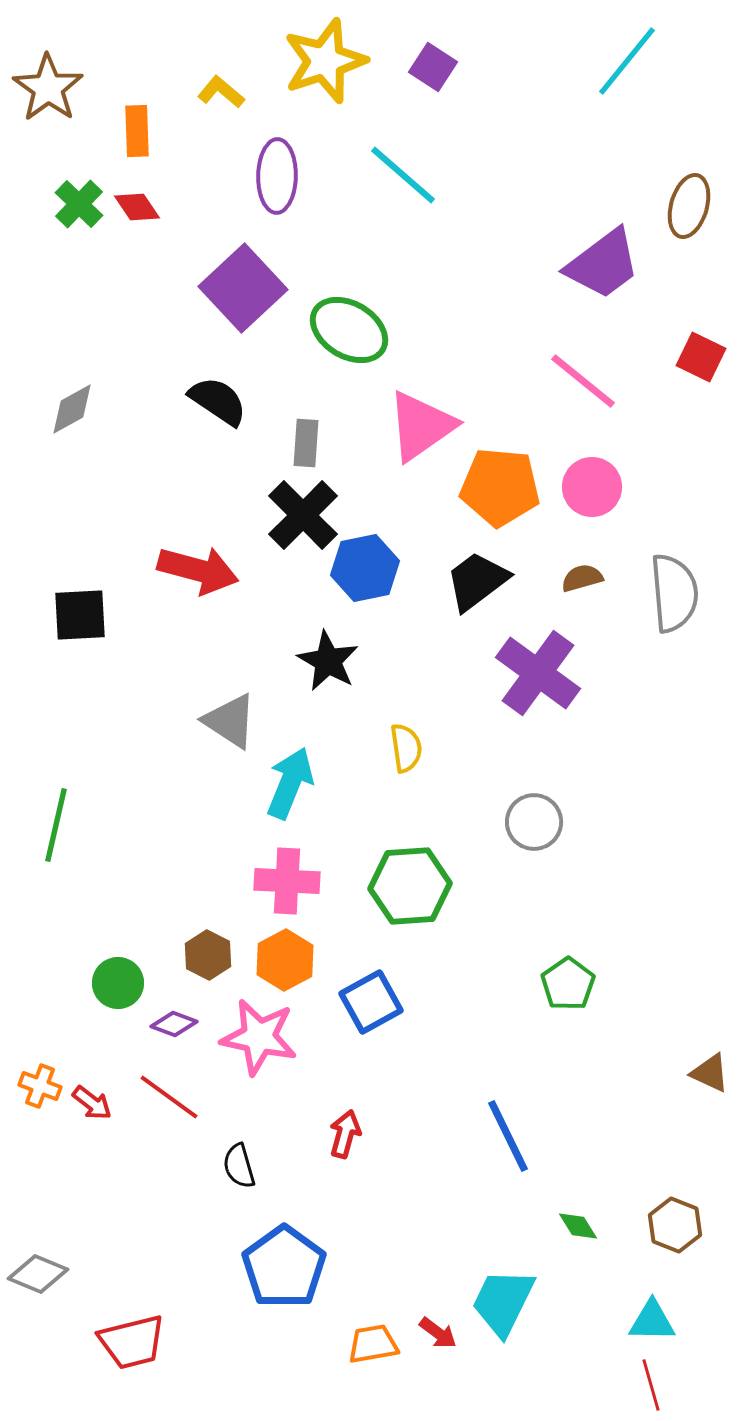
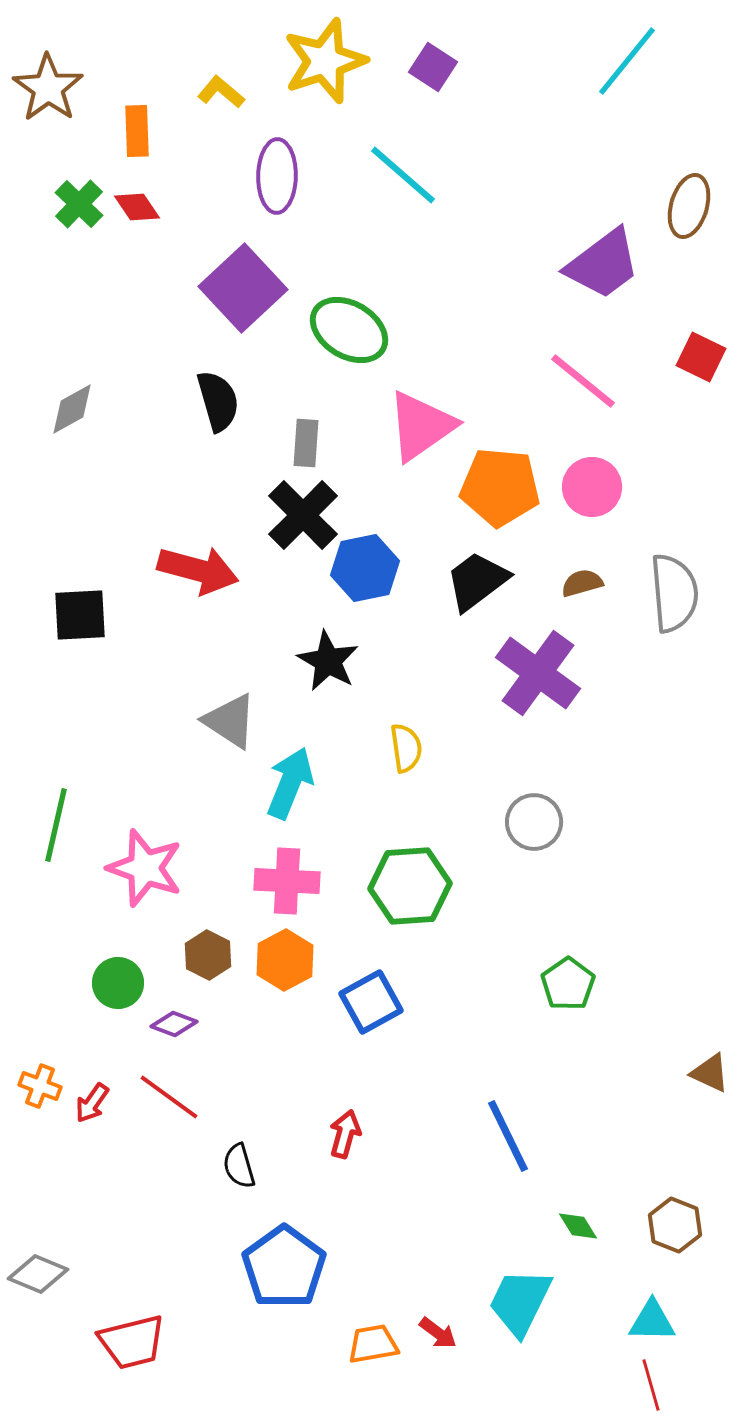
black semicircle at (218, 401): rotated 40 degrees clockwise
brown semicircle at (582, 578): moved 5 px down
pink star at (259, 1037): moved 114 px left, 169 px up; rotated 8 degrees clockwise
red arrow at (92, 1103): rotated 87 degrees clockwise
cyan trapezoid at (503, 1302): moved 17 px right
